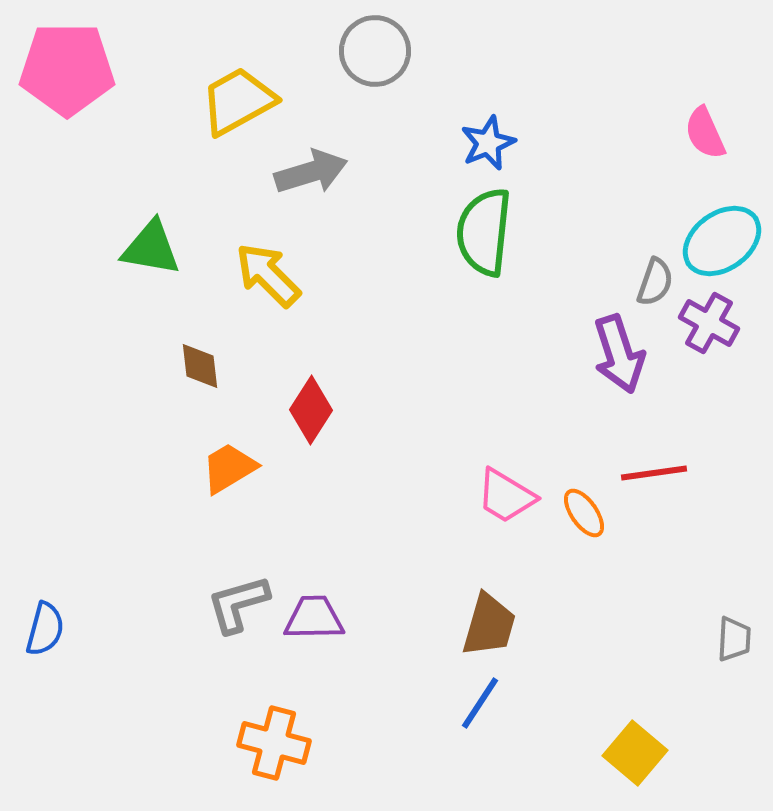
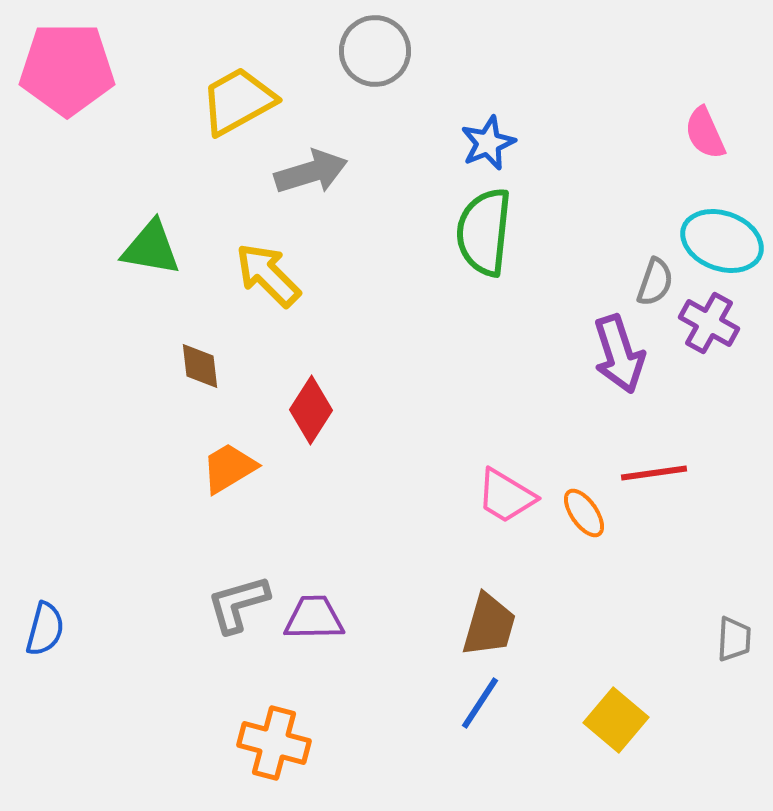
cyan ellipse: rotated 56 degrees clockwise
yellow square: moved 19 px left, 33 px up
